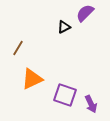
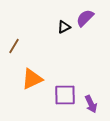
purple semicircle: moved 5 px down
brown line: moved 4 px left, 2 px up
purple square: rotated 20 degrees counterclockwise
